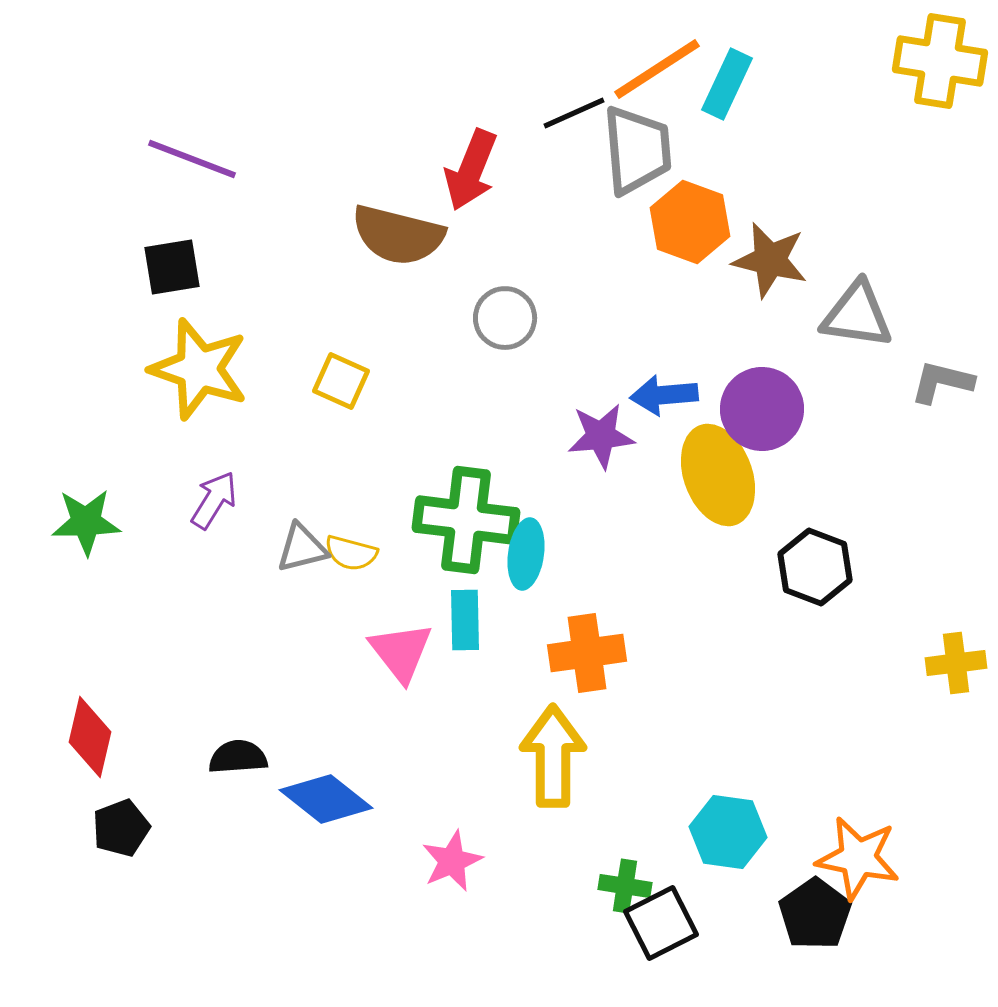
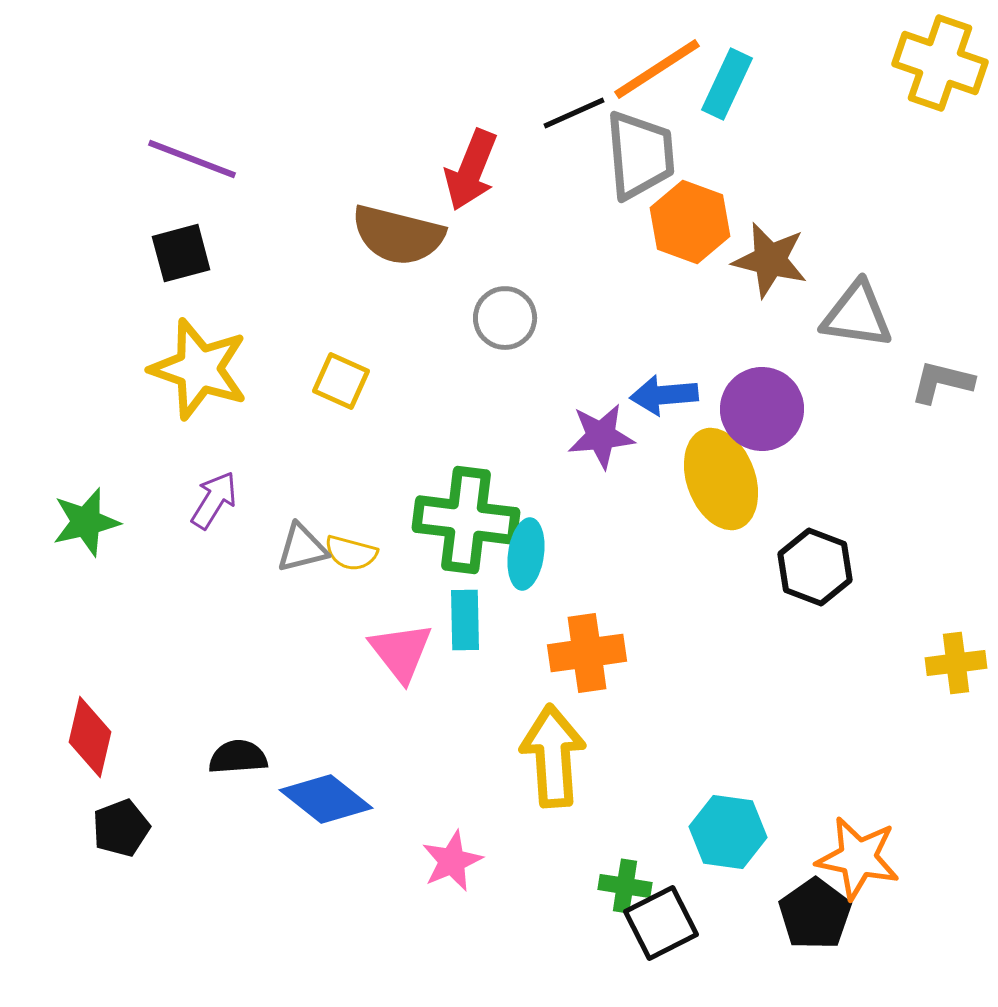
yellow cross at (940, 61): moved 2 px down; rotated 10 degrees clockwise
gray trapezoid at (637, 150): moved 3 px right, 5 px down
black square at (172, 267): moved 9 px right, 14 px up; rotated 6 degrees counterclockwise
yellow ellipse at (718, 475): moved 3 px right, 4 px down
green star at (86, 522): rotated 12 degrees counterclockwise
yellow arrow at (553, 756): rotated 4 degrees counterclockwise
